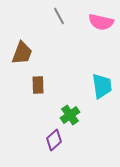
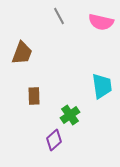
brown rectangle: moved 4 px left, 11 px down
